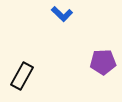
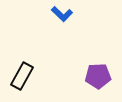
purple pentagon: moved 5 px left, 14 px down
